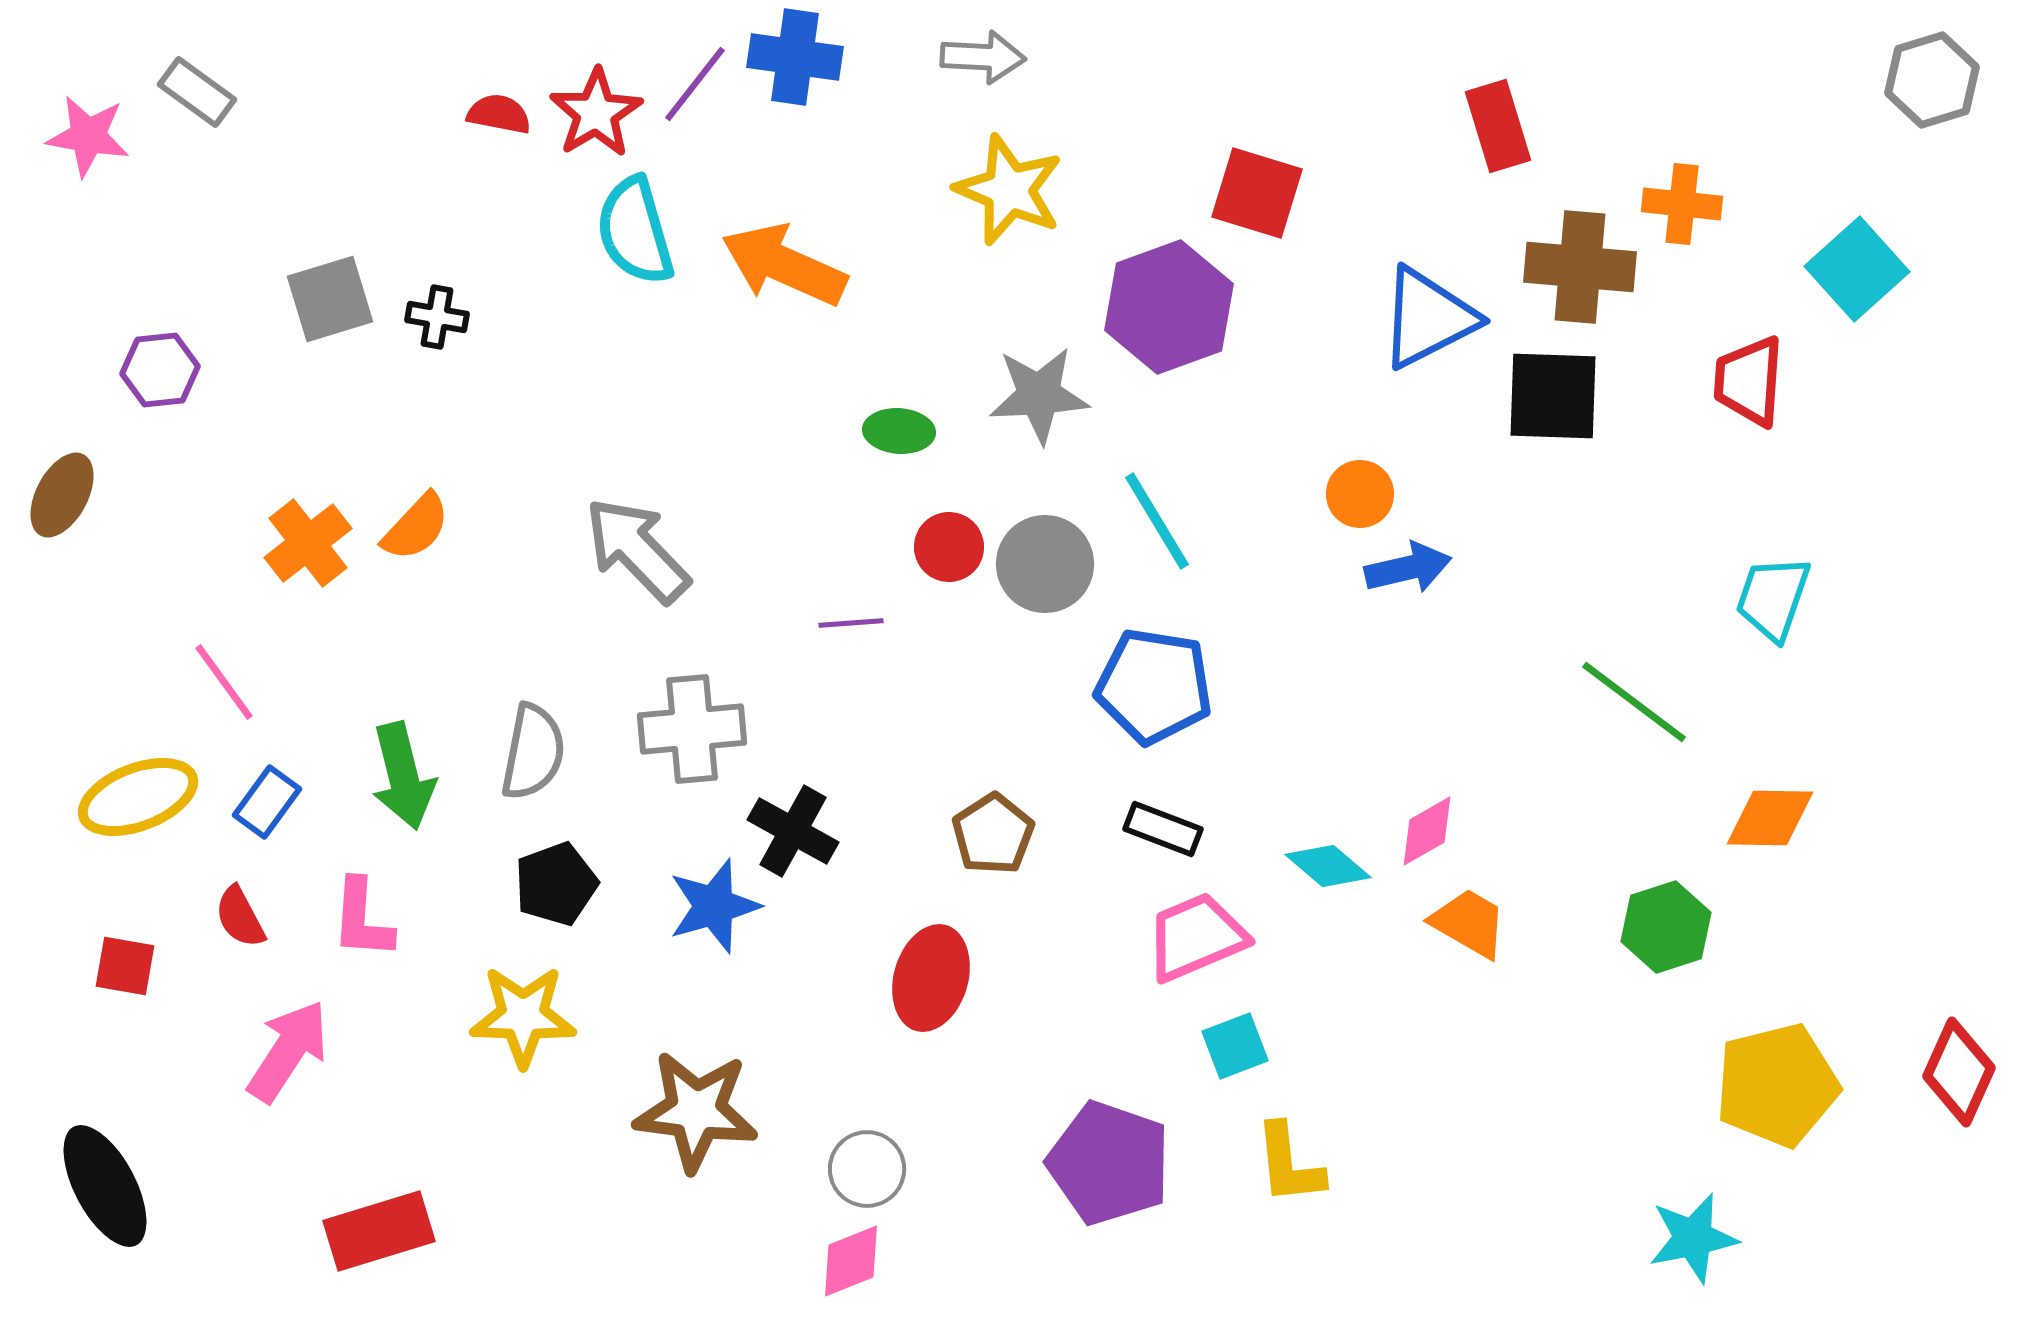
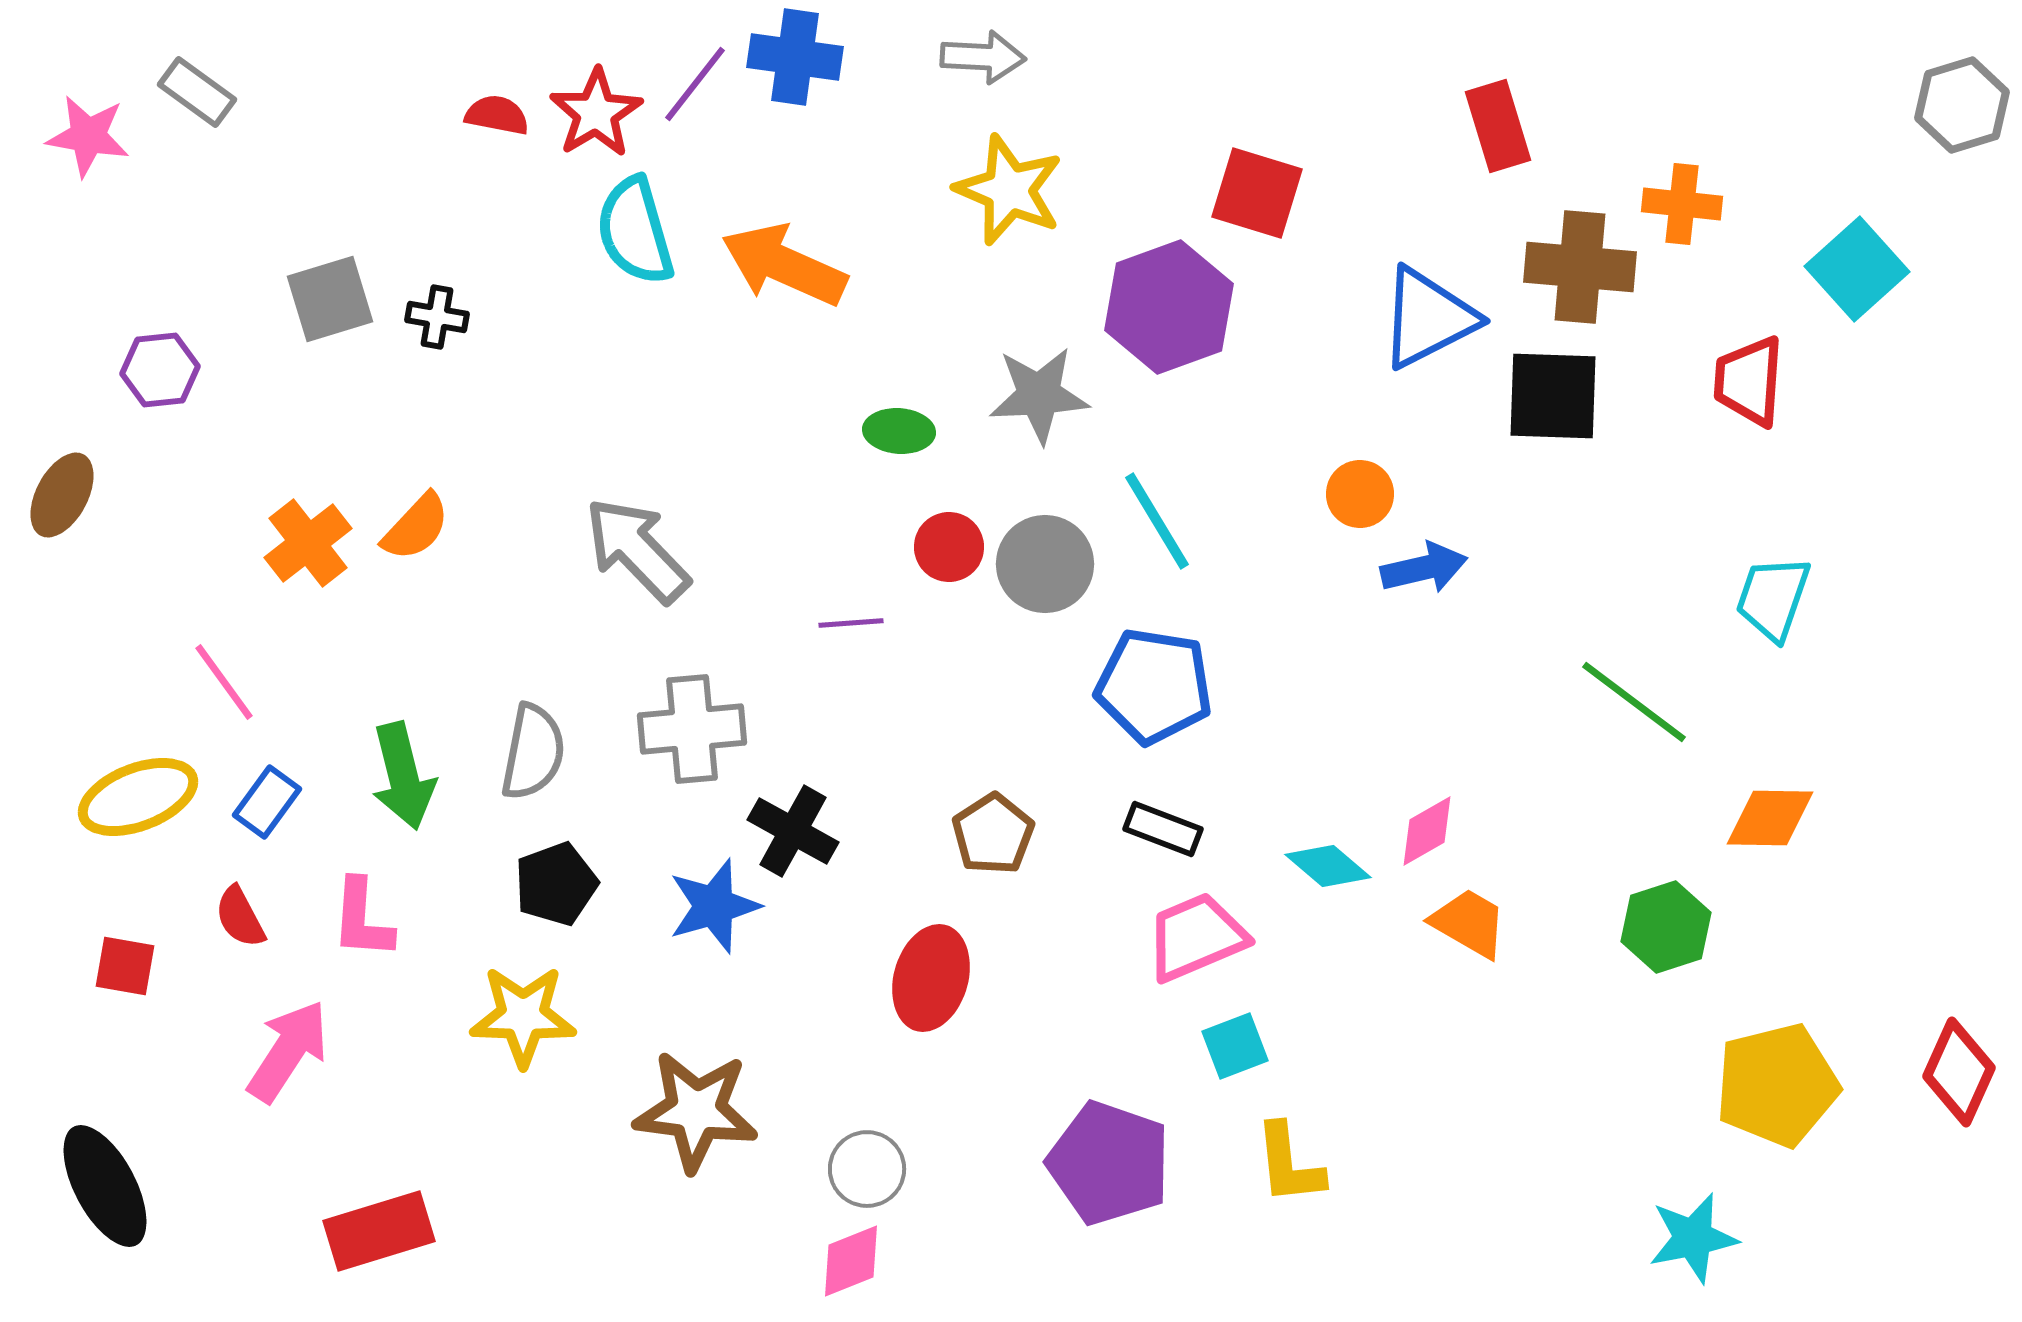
gray hexagon at (1932, 80): moved 30 px right, 25 px down
red semicircle at (499, 114): moved 2 px left, 1 px down
blue arrow at (1408, 568): moved 16 px right
